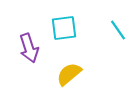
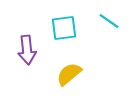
cyan line: moved 9 px left, 9 px up; rotated 20 degrees counterclockwise
purple arrow: moved 2 px left, 2 px down; rotated 12 degrees clockwise
